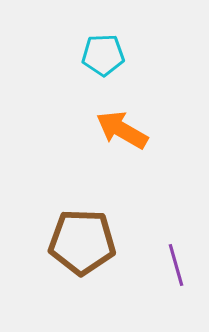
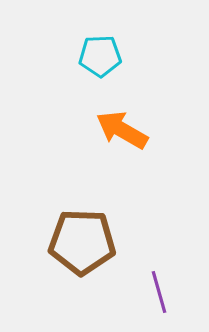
cyan pentagon: moved 3 px left, 1 px down
purple line: moved 17 px left, 27 px down
